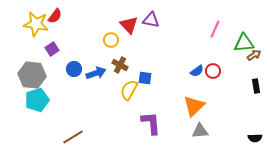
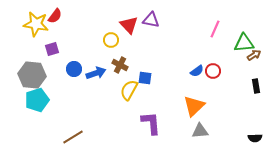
purple square: rotated 16 degrees clockwise
